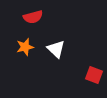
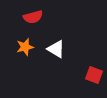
white triangle: rotated 12 degrees counterclockwise
